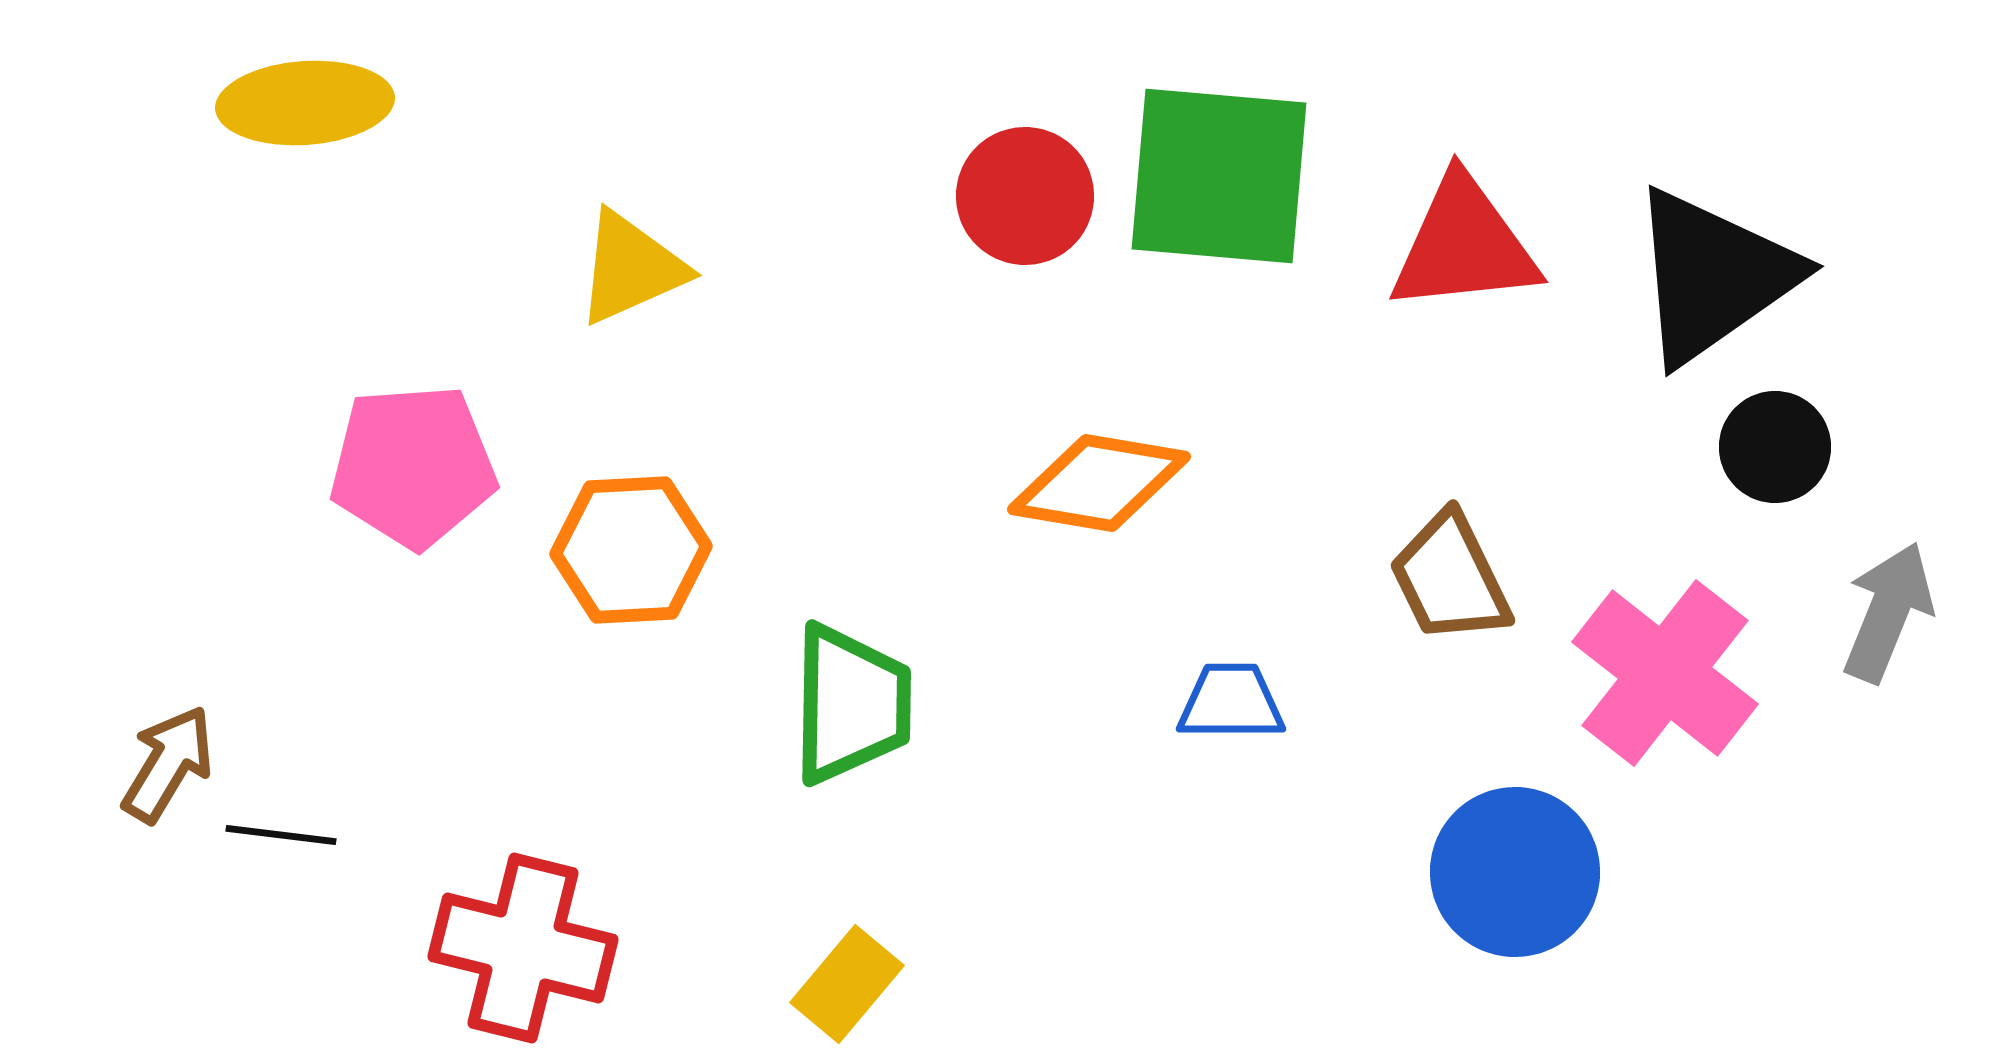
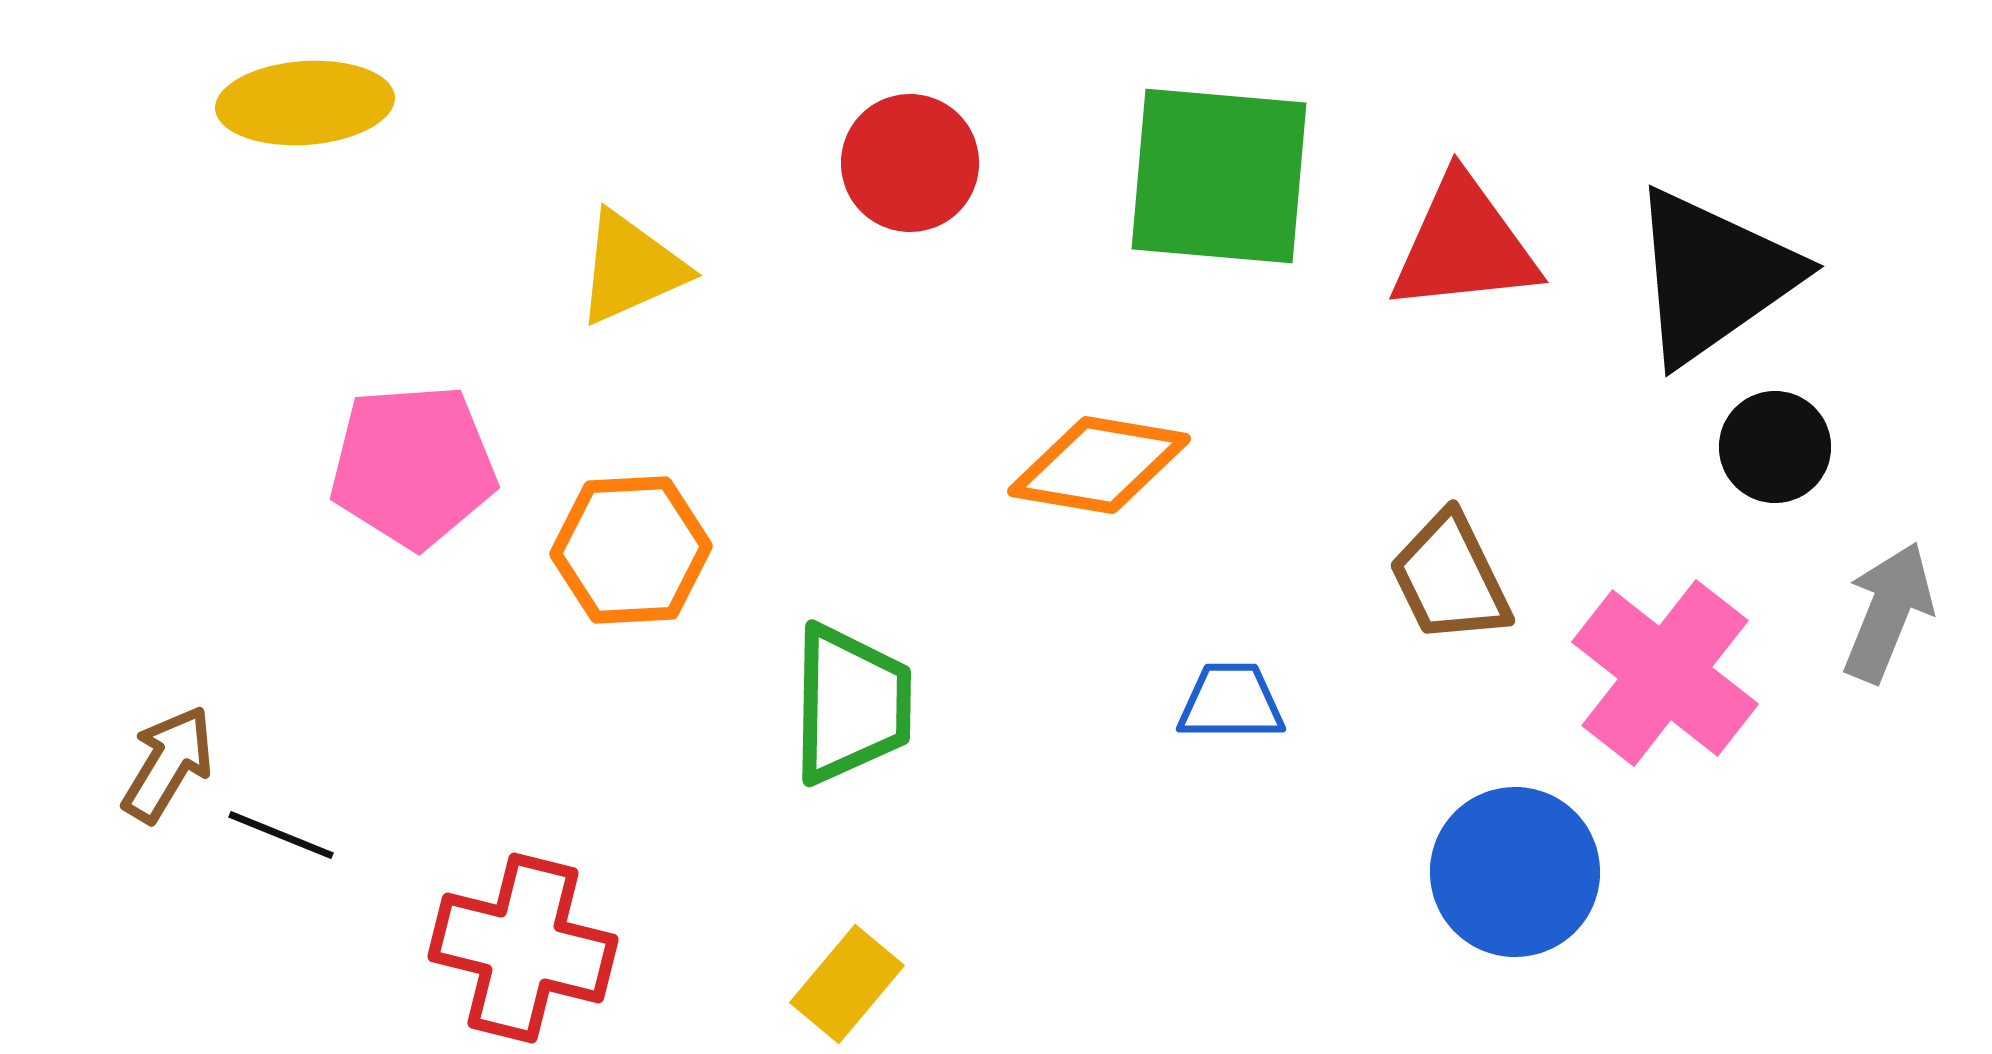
red circle: moved 115 px left, 33 px up
orange diamond: moved 18 px up
black line: rotated 15 degrees clockwise
